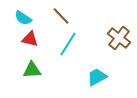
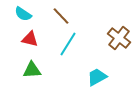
cyan semicircle: moved 4 px up
